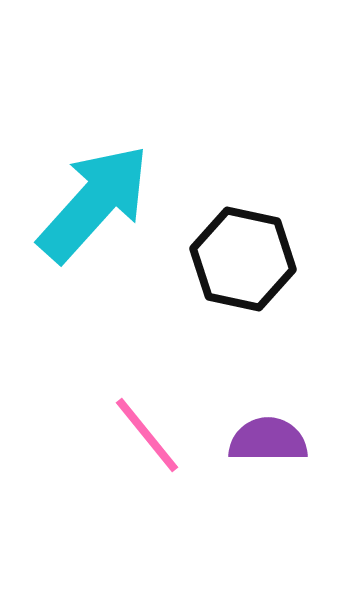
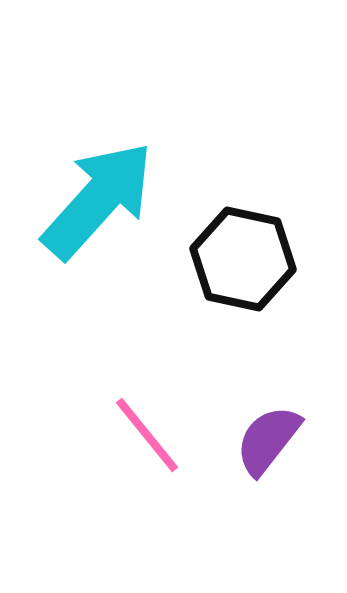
cyan arrow: moved 4 px right, 3 px up
purple semicircle: rotated 52 degrees counterclockwise
